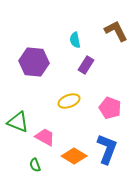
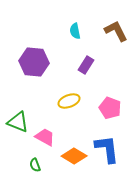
cyan semicircle: moved 9 px up
blue L-shape: rotated 28 degrees counterclockwise
